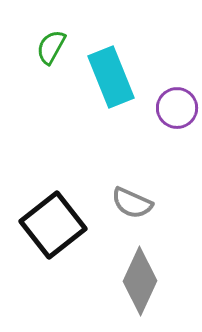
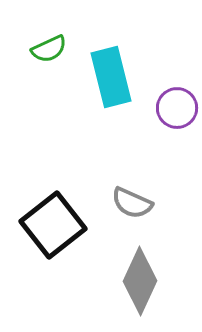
green semicircle: moved 2 px left, 2 px down; rotated 144 degrees counterclockwise
cyan rectangle: rotated 8 degrees clockwise
